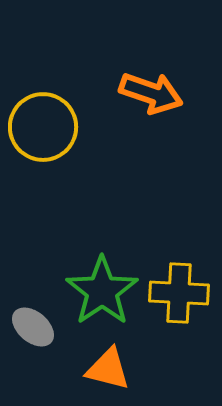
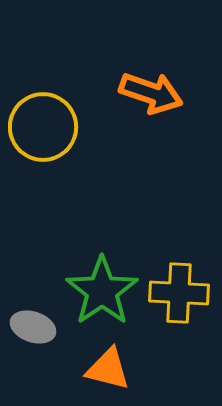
gray ellipse: rotated 21 degrees counterclockwise
